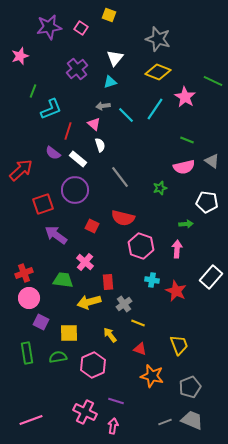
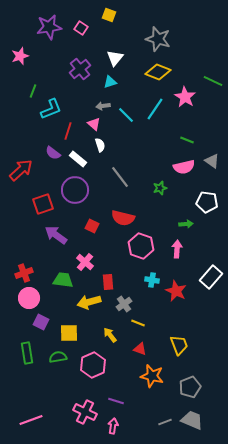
purple cross at (77, 69): moved 3 px right
